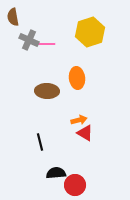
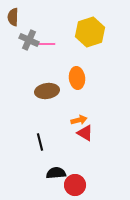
brown semicircle: rotated 12 degrees clockwise
brown ellipse: rotated 10 degrees counterclockwise
